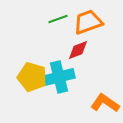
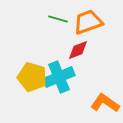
green line: rotated 36 degrees clockwise
cyan cross: rotated 8 degrees counterclockwise
